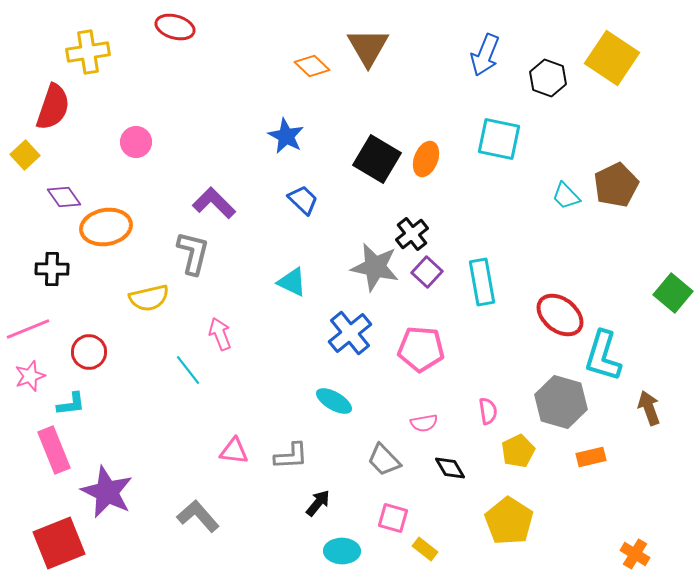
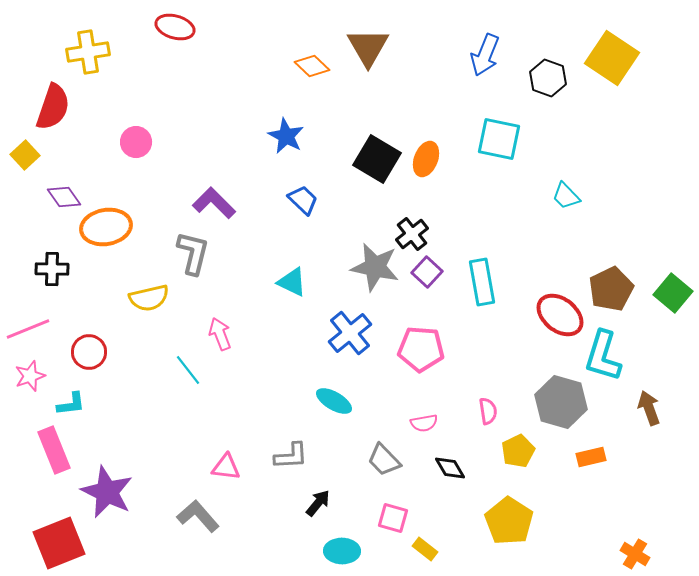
brown pentagon at (616, 185): moved 5 px left, 104 px down
pink triangle at (234, 451): moved 8 px left, 16 px down
